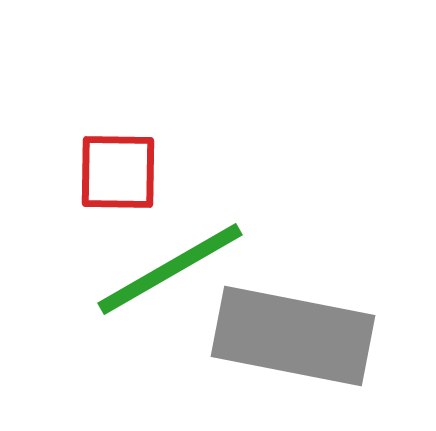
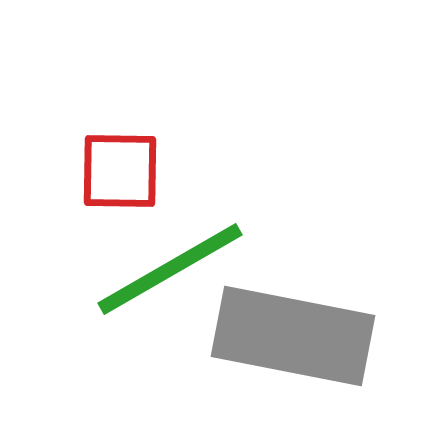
red square: moved 2 px right, 1 px up
